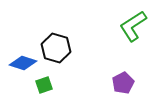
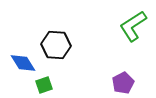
black hexagon: moved 3 px up; rotated 12 degrees counterclockwise
blue diamond: rotated 40 degrees clockwise
